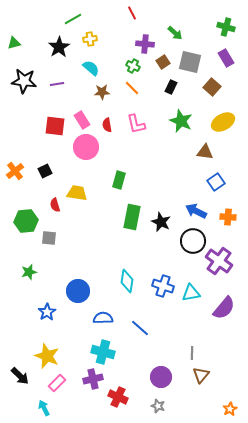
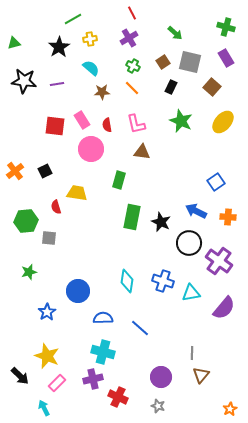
purple cross at (145, 44): moved 16 px left, 6 px up; rotated 36 degrees counterclockwise
yellow ellipse at (223, 122): rotated 20 degrees counterclockwise
pink circle at (86, 147): moved 5 px right, 2 px down
brown triangle at (205, 152): moved 63 px left
red semicircle at (55, 205): moved 1 px right, 2 px down
black circle at (193, 241): moved 4 px left, 2 px down
blue cross at (163, 286): moved 5 px up
